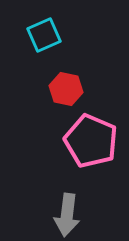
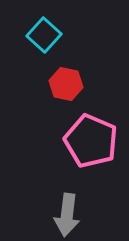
cyan square: rotated 24 degrees counterclockwise
red hexagon: moved 5 px up
